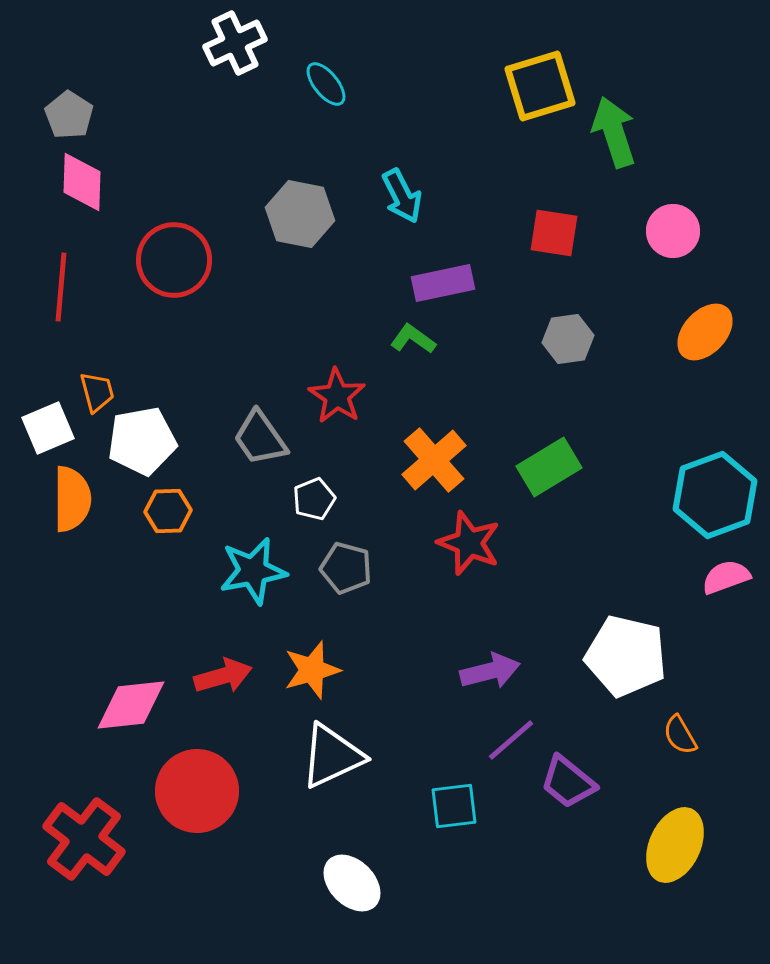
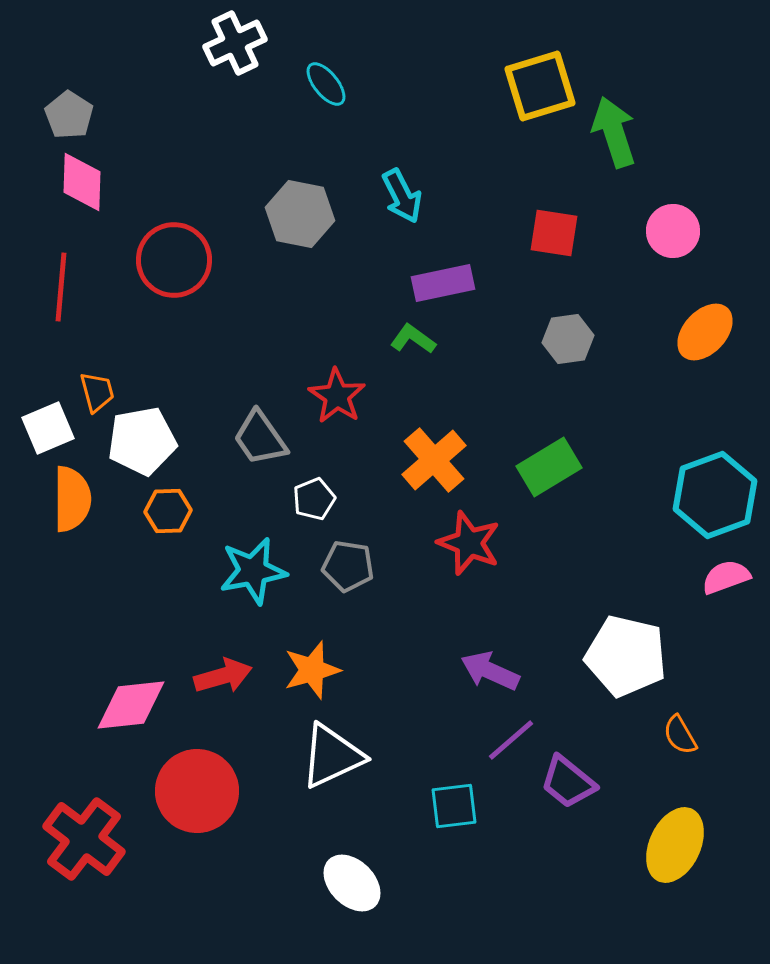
gray pentagon at (346, 568): moved 2 px right, 2 px up; rotated 6 degrees counterclockwise
purple arrow at (490, 671): rotated 142 degrees counterclockwise
